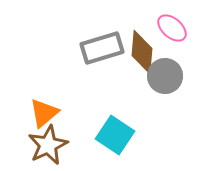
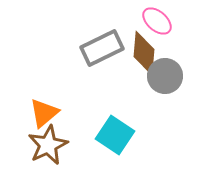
pink ellipse: moved 15 px left, 7 px up
gray rectangle: rotated 9 degrees counterclockwise
brown diamond: moved 2 px right, 1 px down
